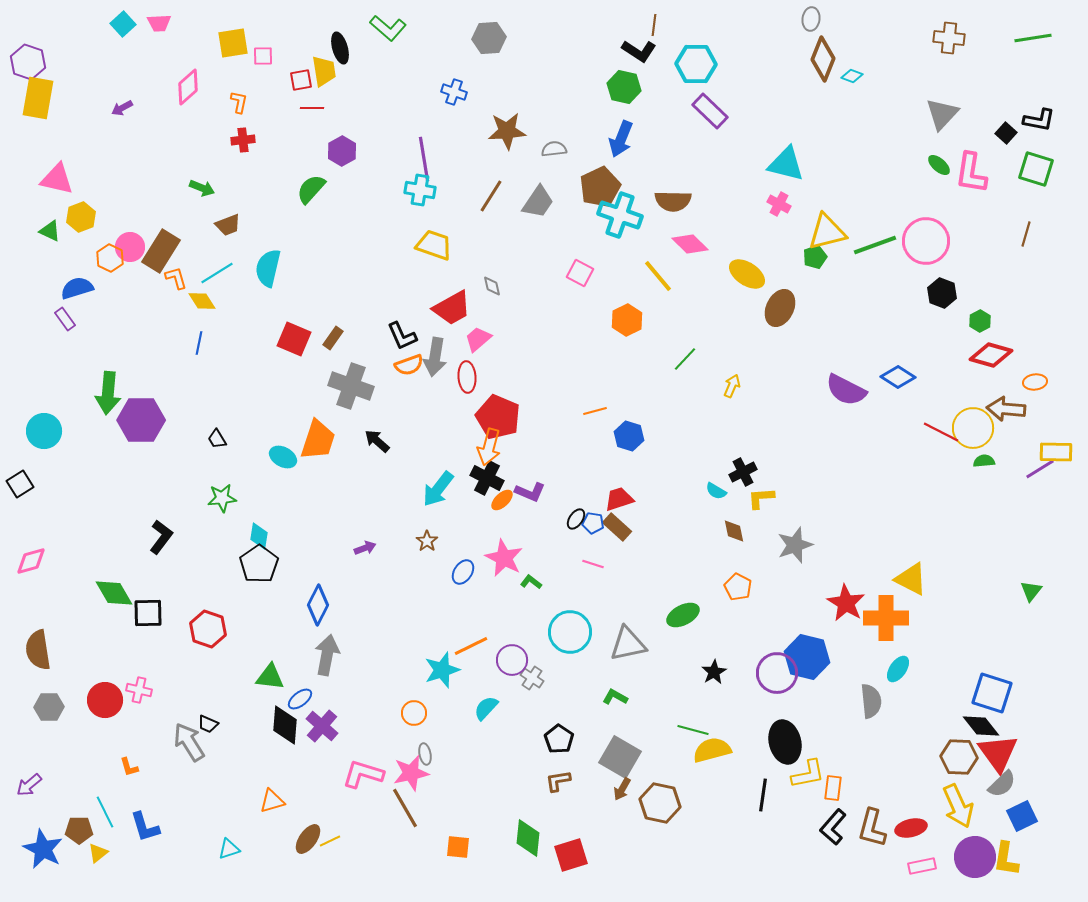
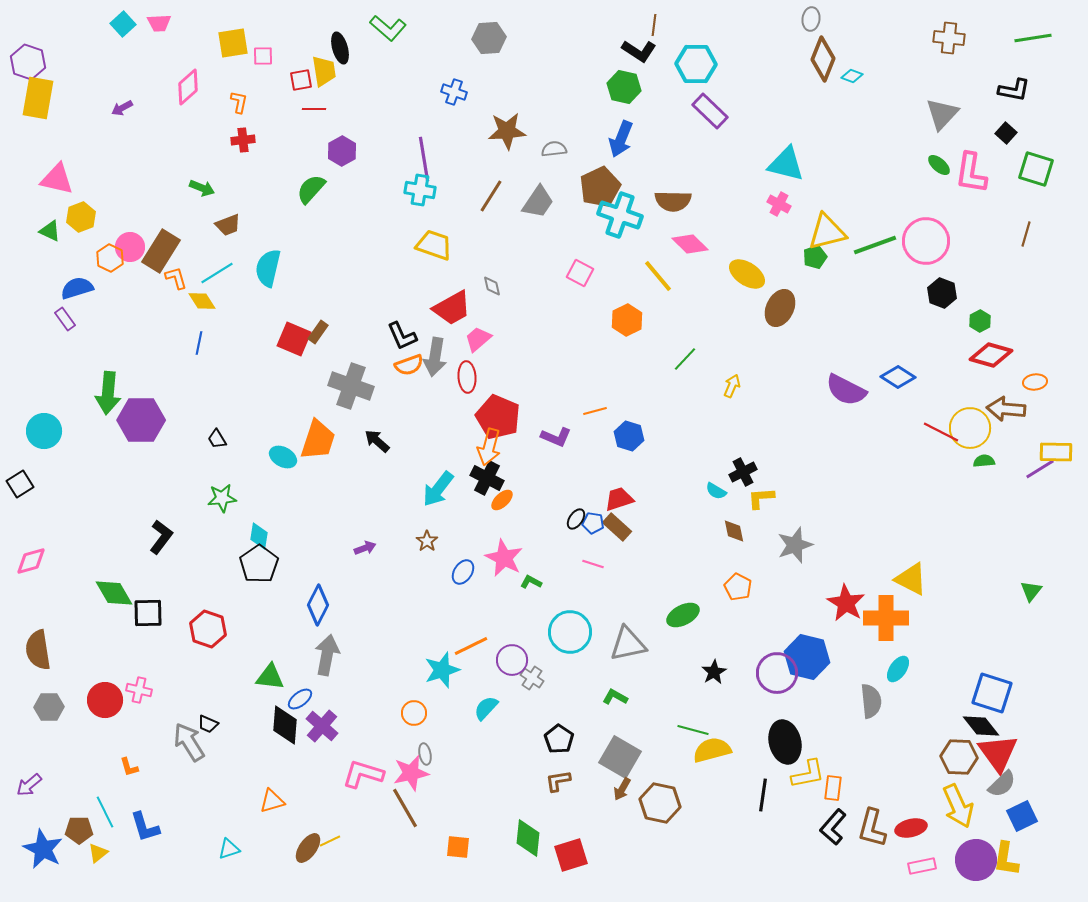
red line at (312, 108): moved 2 px right, 1 px down
black L-shape at (1039, 120): moved 25 px left, 30 px up
brown rectangle at (333, 338): moved 15 px left, 6 px up
yellow circle at (973, 428): moved 3 px left
purple L-shape at (530, 492): moved 26 px right, 55 px up
green L-shape at (531, 582): rotated 10 degrees counterclockwise
brown ellipse at (308, 839): moved 9 px down
purple circle at (975, 857): moved 1 px right, 3 px down
